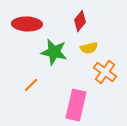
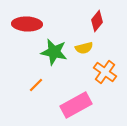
red diamond: moved 17 px right
yellow semicircle: moved 5 px left
orange line: moved 5 px right
pink rectangle: rotated 48 degrees clockwise
